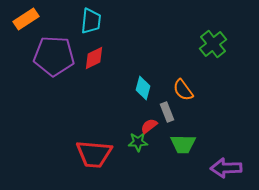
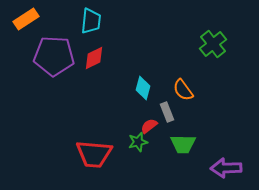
green star: rotated 12 degrees counterclockwise
